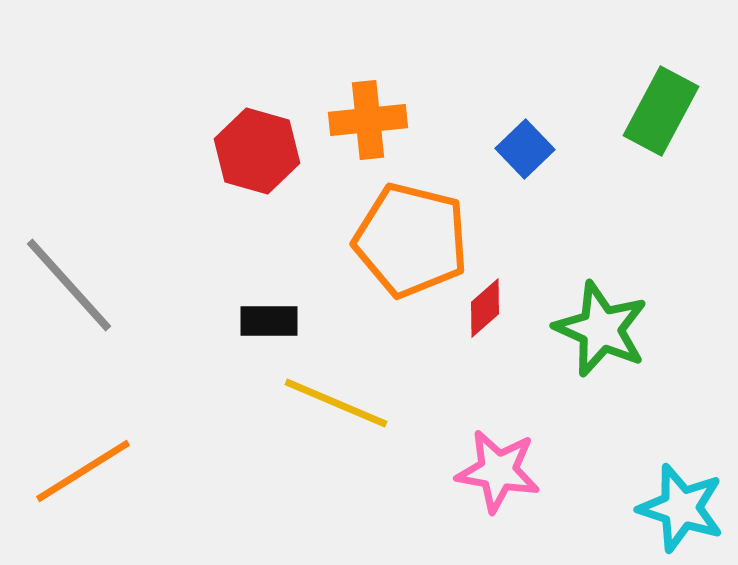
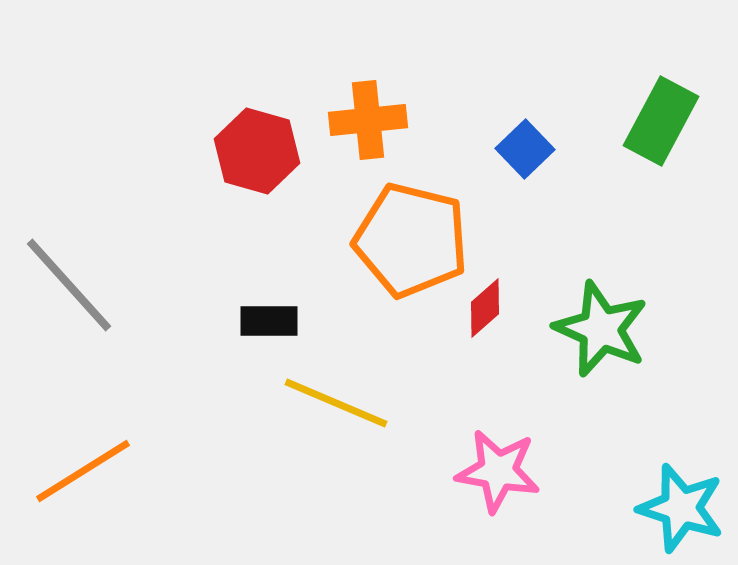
green rectangle: moved 10 px down
